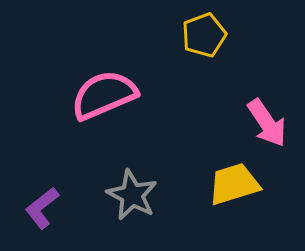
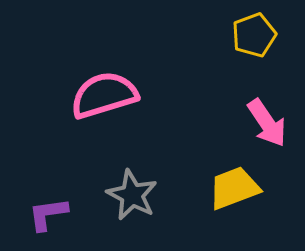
yellow pentagon: moved 50 px right
pink semicircle: rotated 6 degrees clockwise
yellow trapezoid: moved 4 px down; rotated 4 degrees counterclockwise
purple L-shape: moved 6 px right, 6 px down; rotated 30 degrees clockwise
